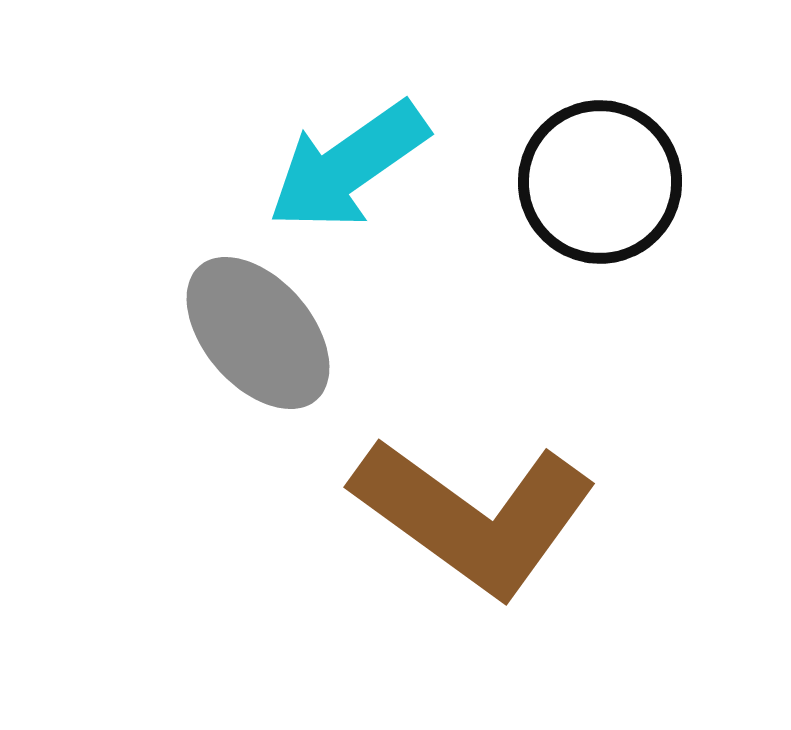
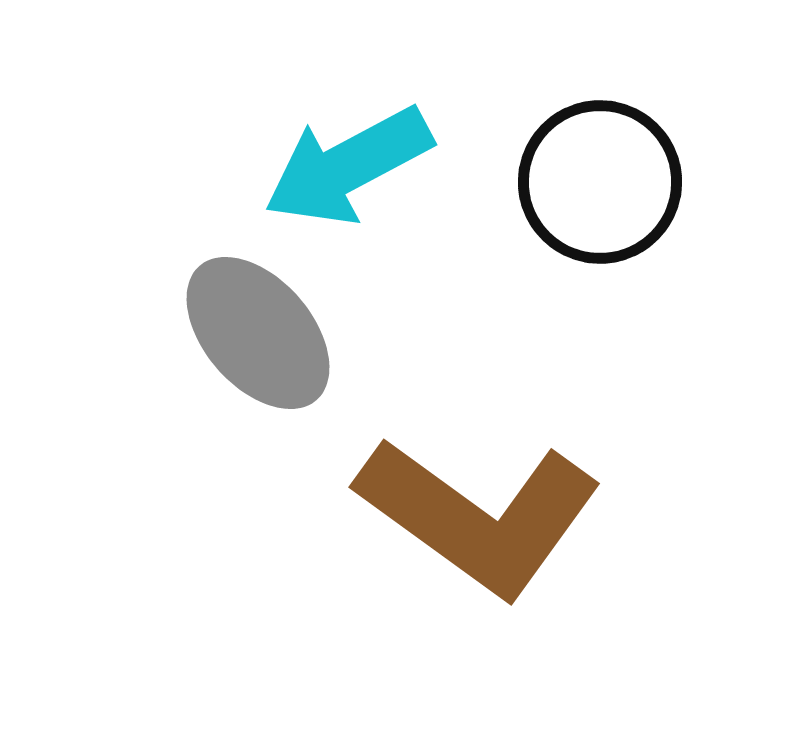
cyan arrow: rotated 7 degrees clockwise
brown L-shape: moved 5 px right
